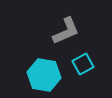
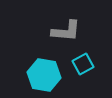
gray L-shape: rotated 28 degrees clockwise
